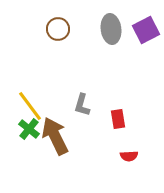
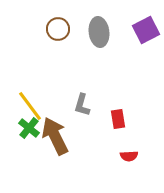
gray ellipse: moved 12 px left, 3 px down
green cross: moved 1 px up
